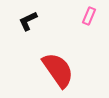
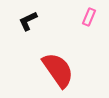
pink rectangle: moved 1 px down
